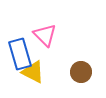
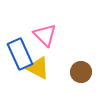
blue rectangle: rotated 8 degrees counterclockwise
yellow triangle: moved 5 px right, 4 px up
